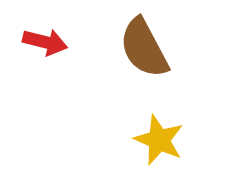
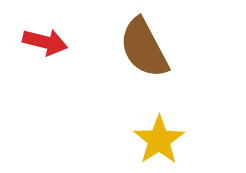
yellow star: rotated 15 degrees clockwise
